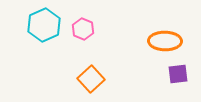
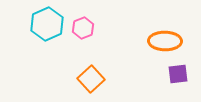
cyan hexagon: moved 3 px right, 1 px up
pink hexagon: moved 1 px up; rotated 15 degrees clockwise
